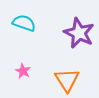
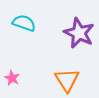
pink star: moved 11 px left, 7 px down
